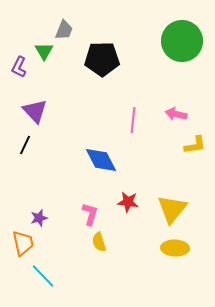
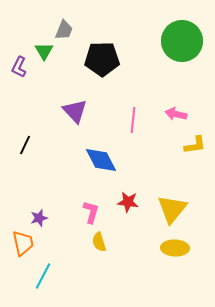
purple triangle: moved 40 px right
pink L-shape: moved 1 px right, 2 px up
cyan line: rotated 72 degrees clockwise
